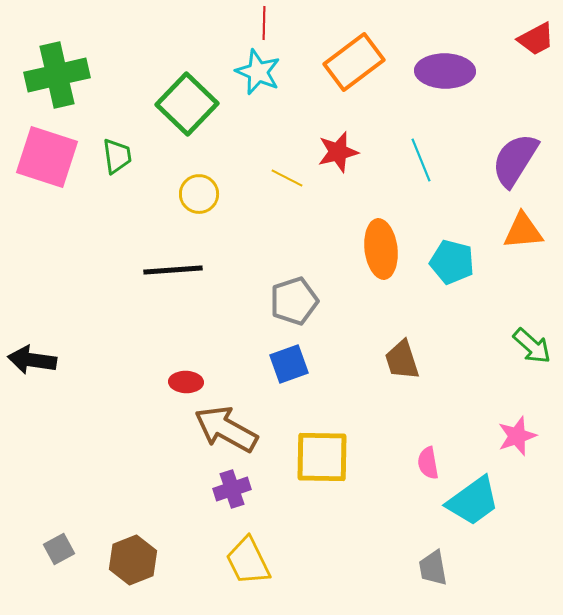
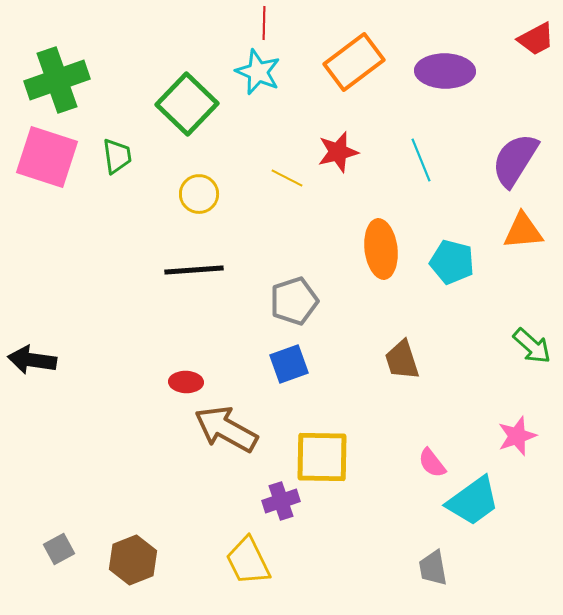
green cross: moved 5 px down; rotated 6 degrees counterclockwise
black line: moved 21 px right
pink semicircle: moved 4 px right; rotated 28 degrees counterclockwise
purple cross: moved 49 px right, 12 px down
